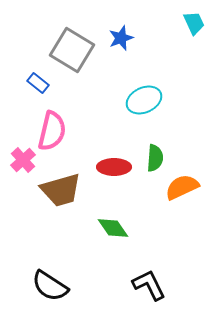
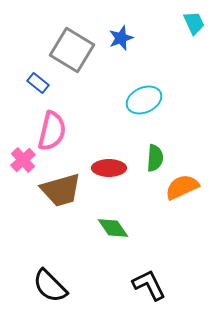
red ellipse: moved 5 px left, 1 px down
black semicircle: rotated 12 degrees clockwise
